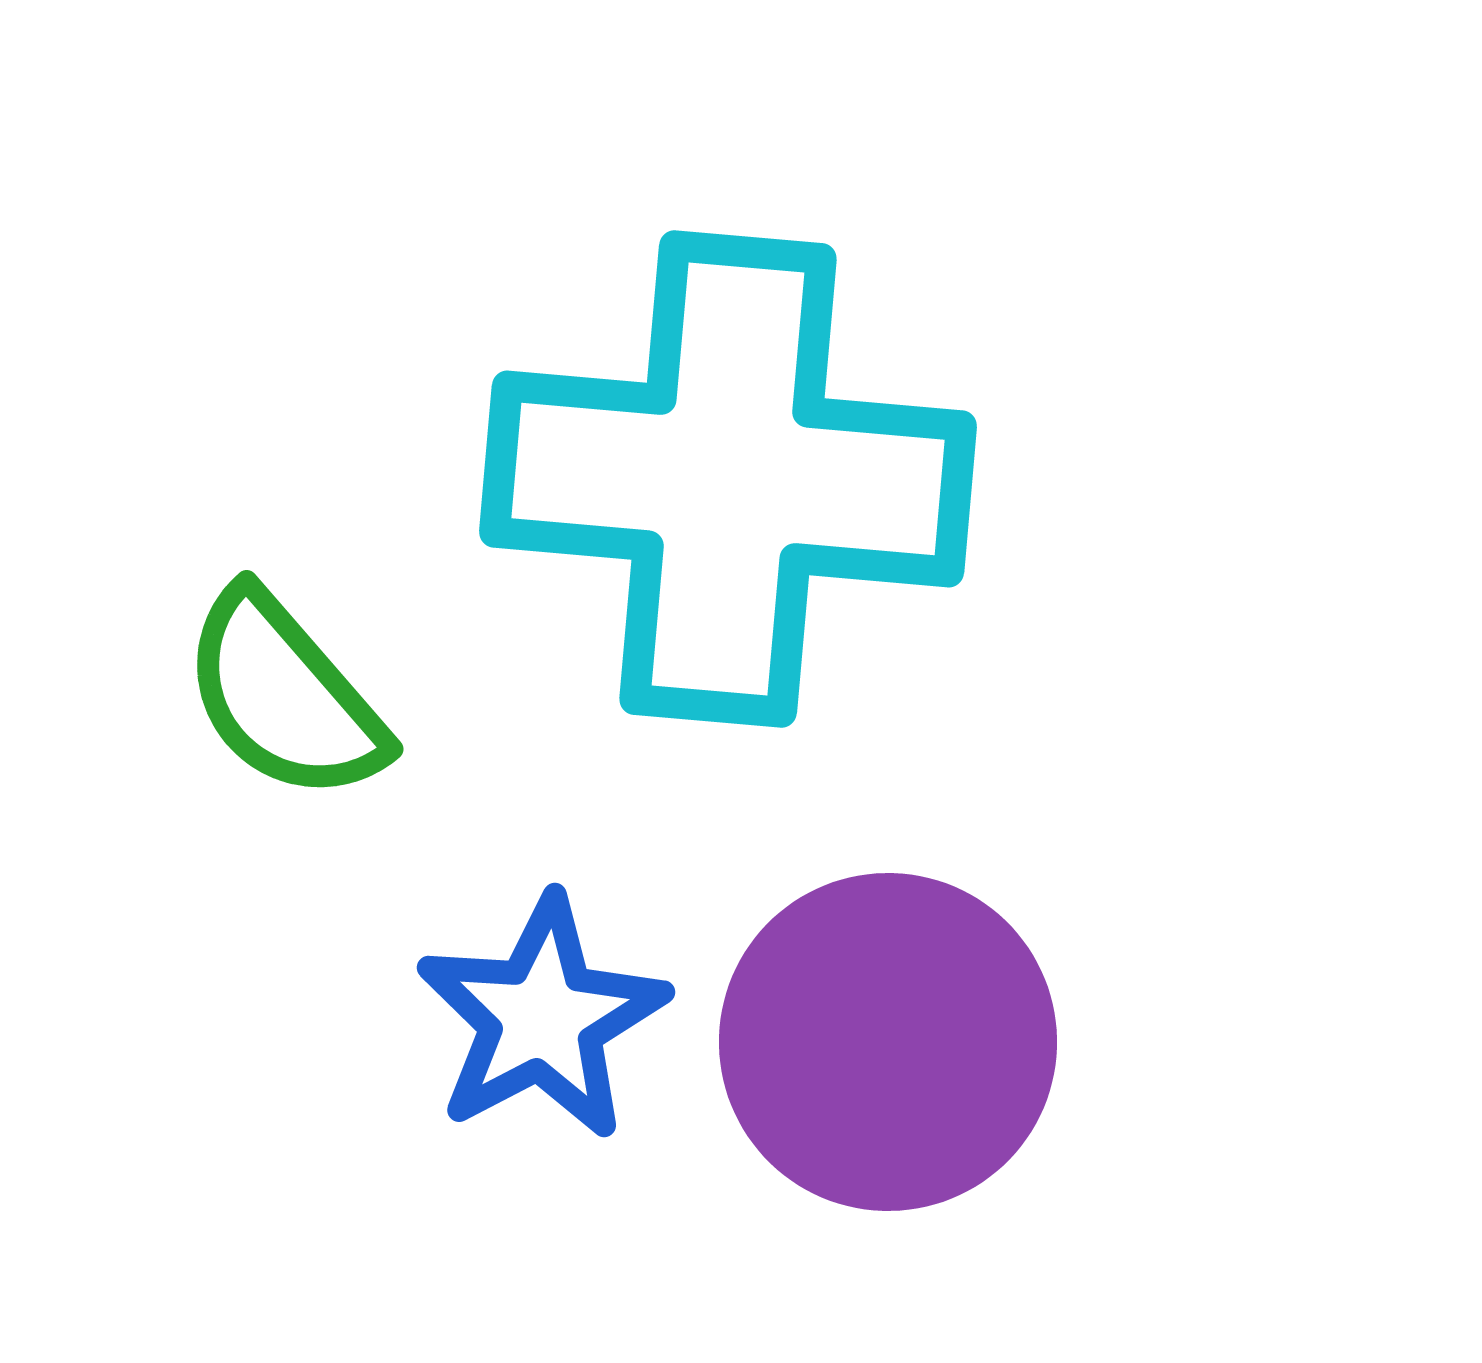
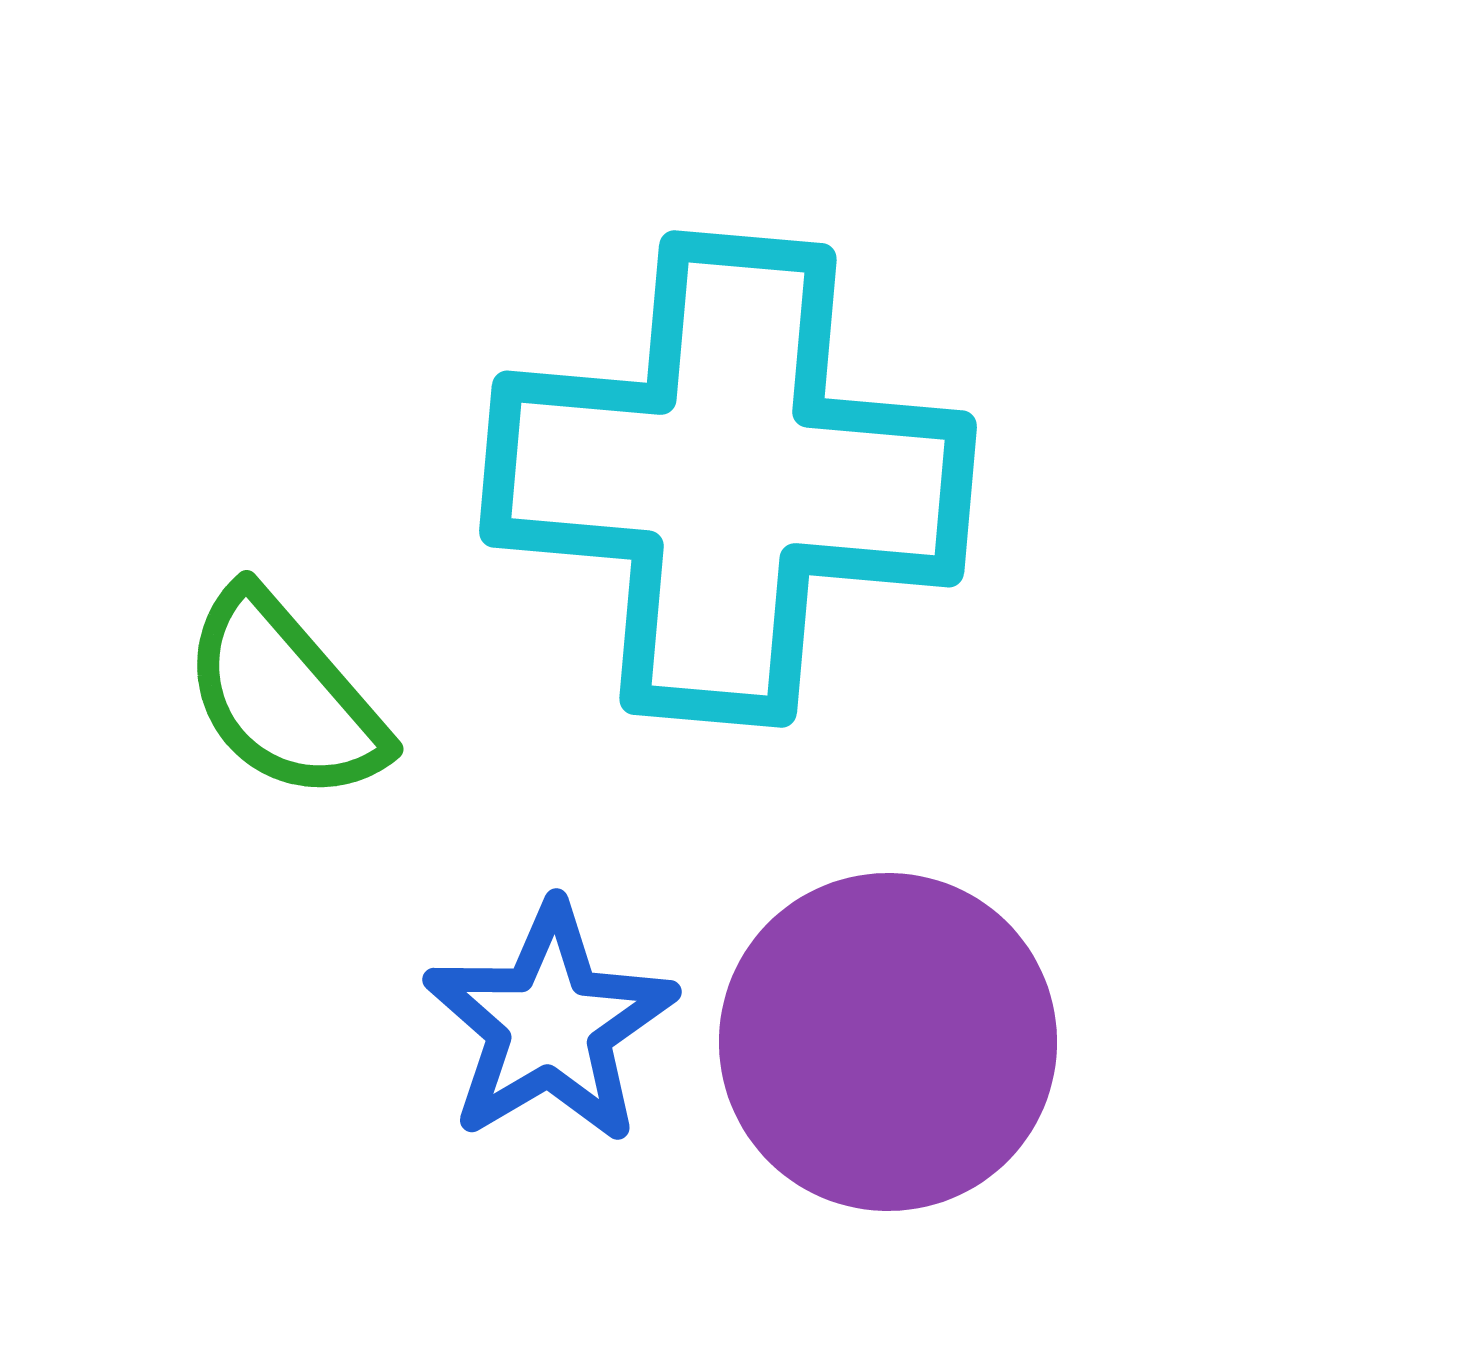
blue star: moved 8 px right, 6 px down; rotated 3 degrees counterclockwise
